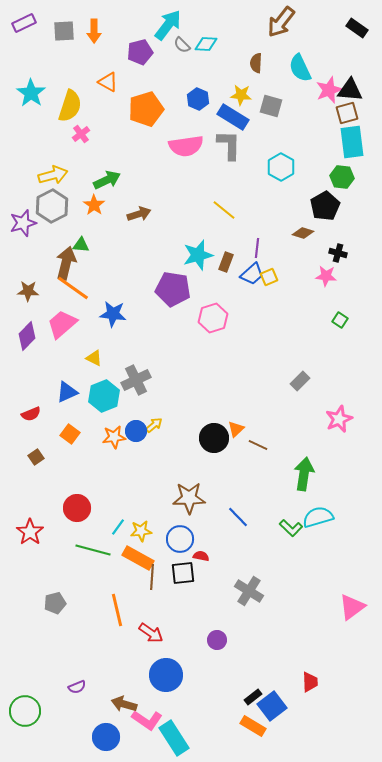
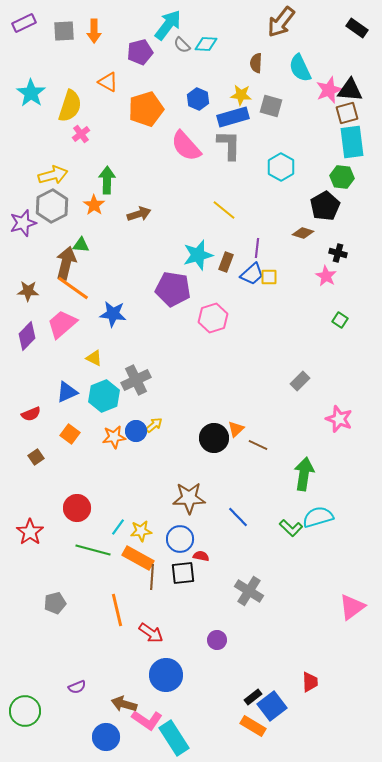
blue rectangle at (233, 117): rotated 48 degrees counterclockwise
pink semicircle at (186, 146): rotated 56 degrees clockwise
green arrow at (107, 180): rotated 64 degrees counterclockwise
pink star at (326, 276): rotated 25 degrees clockwise
yellow square at (269, 277): rotated 24 degrees clockwise
pink star at (339, 419): rotated 28 degrees counterclockwise
